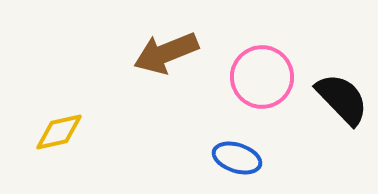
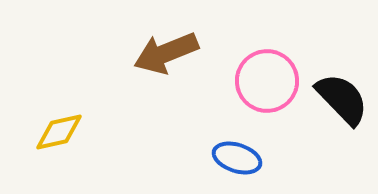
pink circle: moved 5 px right, 4 px down
